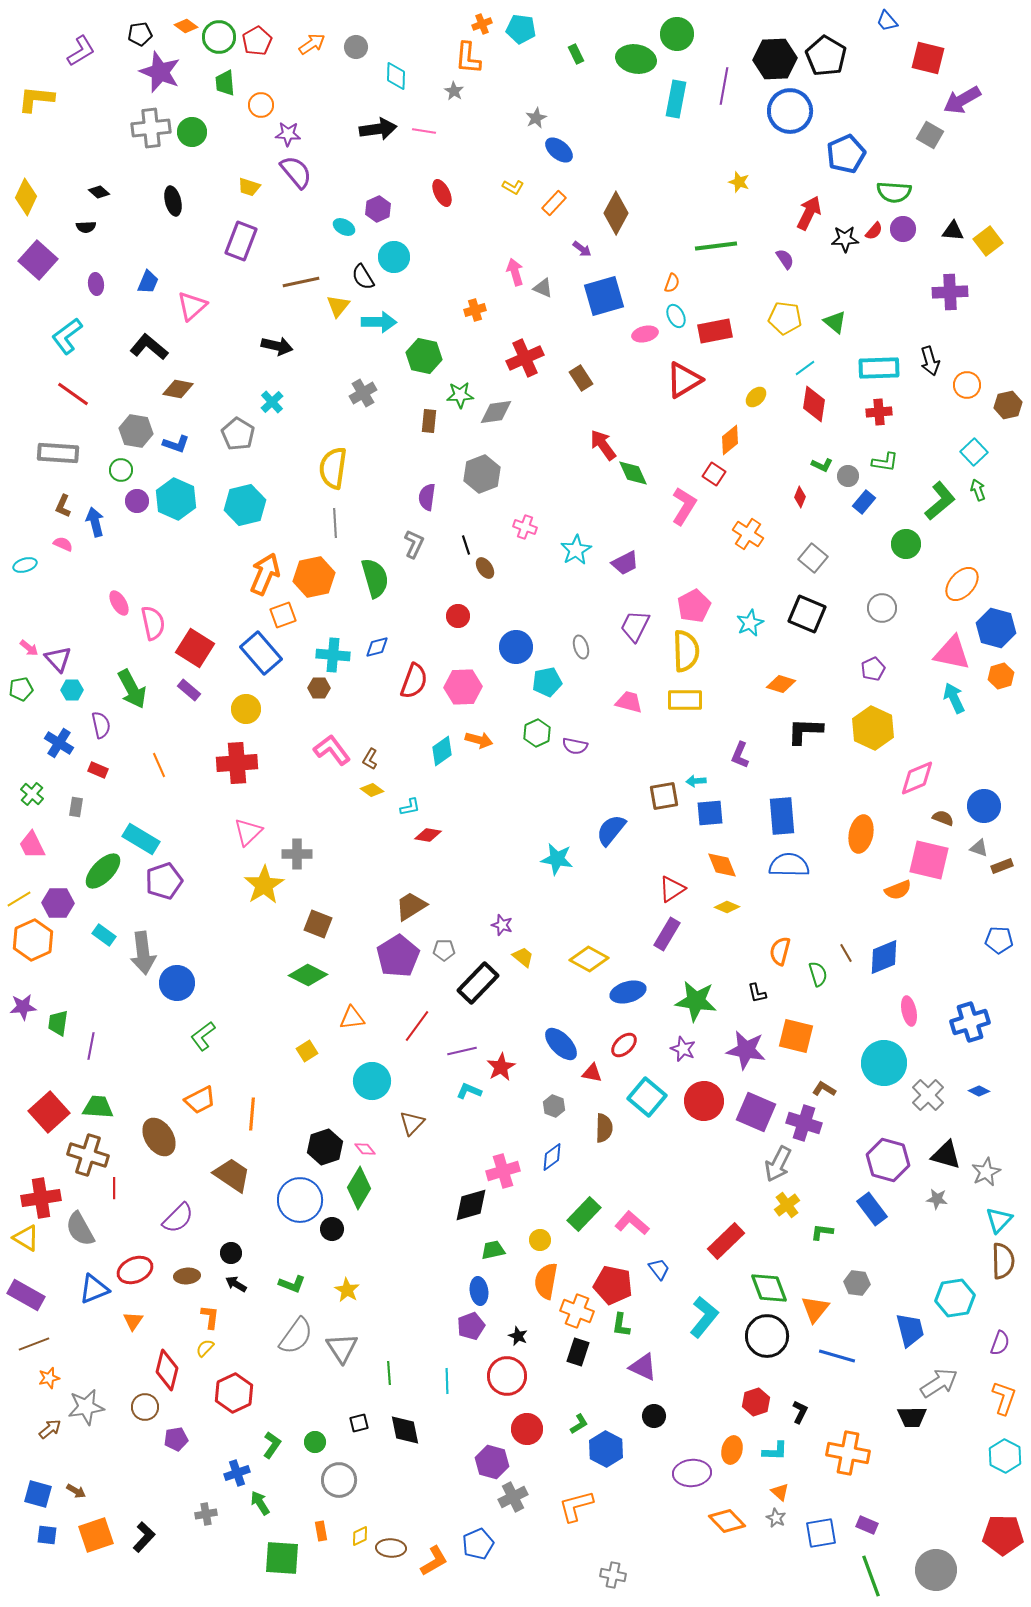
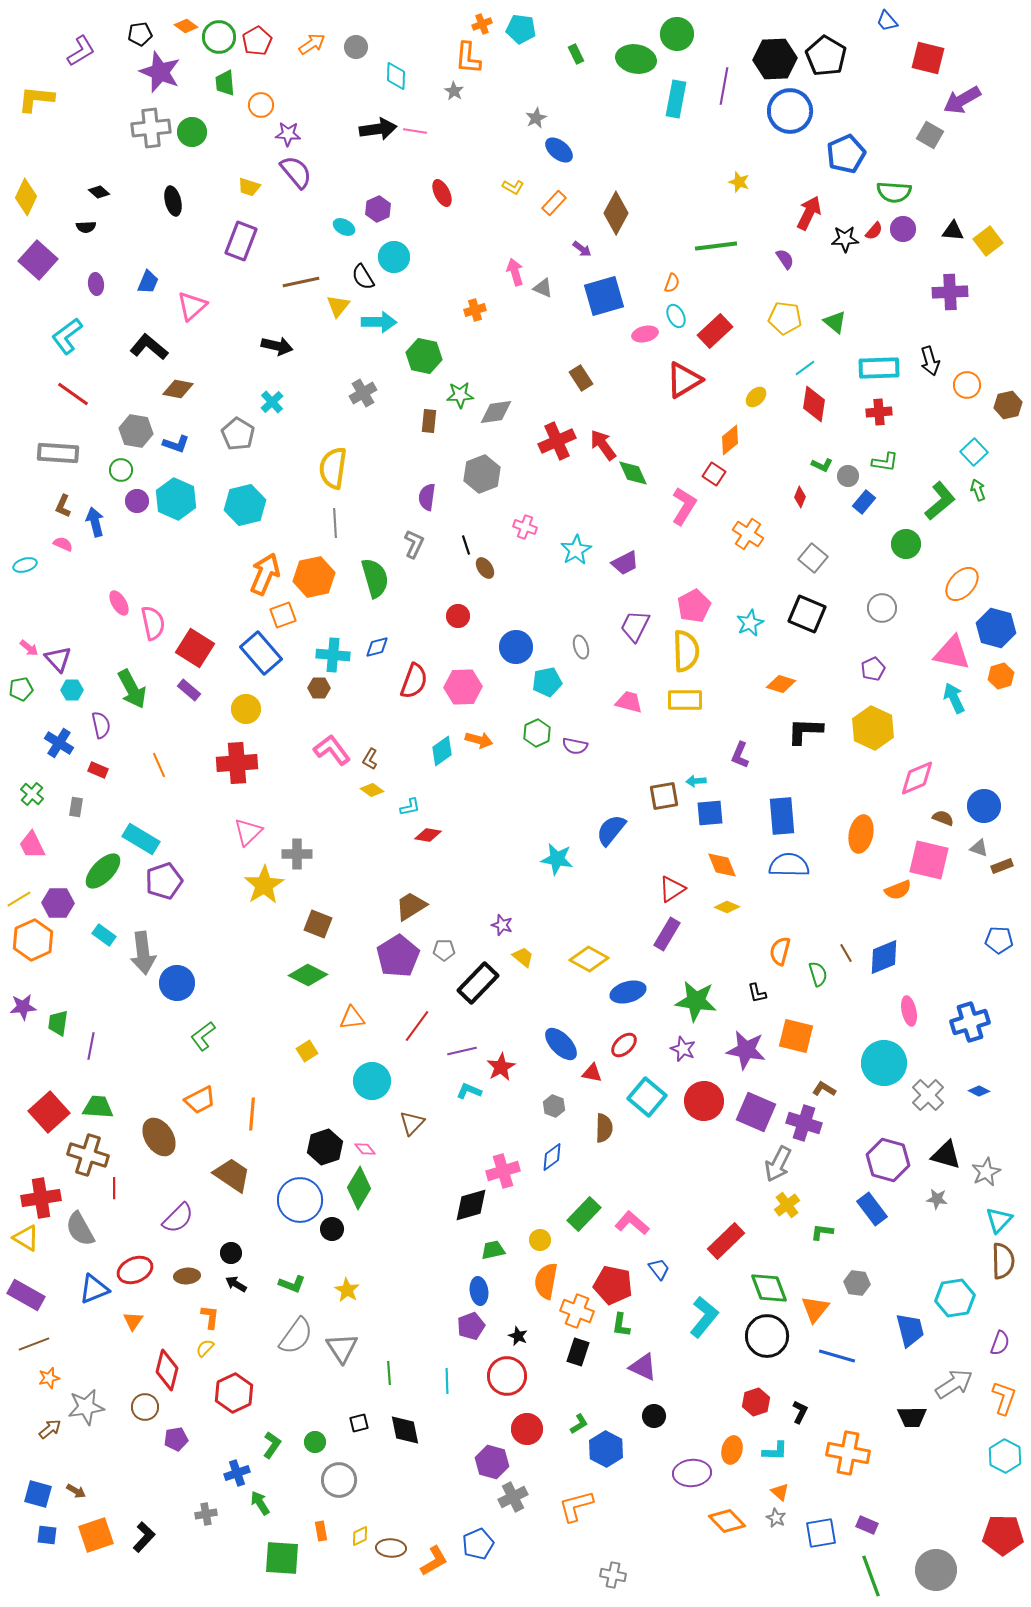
pink line at (424, 131): moved 9 px left
red rectangle at (715, 331): rotated 32 degrees counterclockwise
red cross at (525, 358): moved 32 px right, 83 px down
gray arrow at (939, 1383): moved 15 px right, 1 px down
